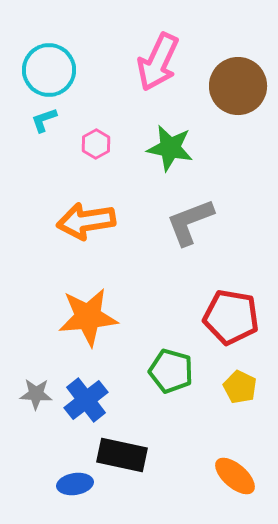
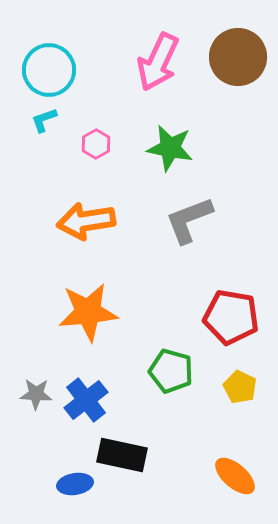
brown circle: moved 29 px up
gray L-shape: moved 1 px left, 2 px up
orange star: moved 5 px up
